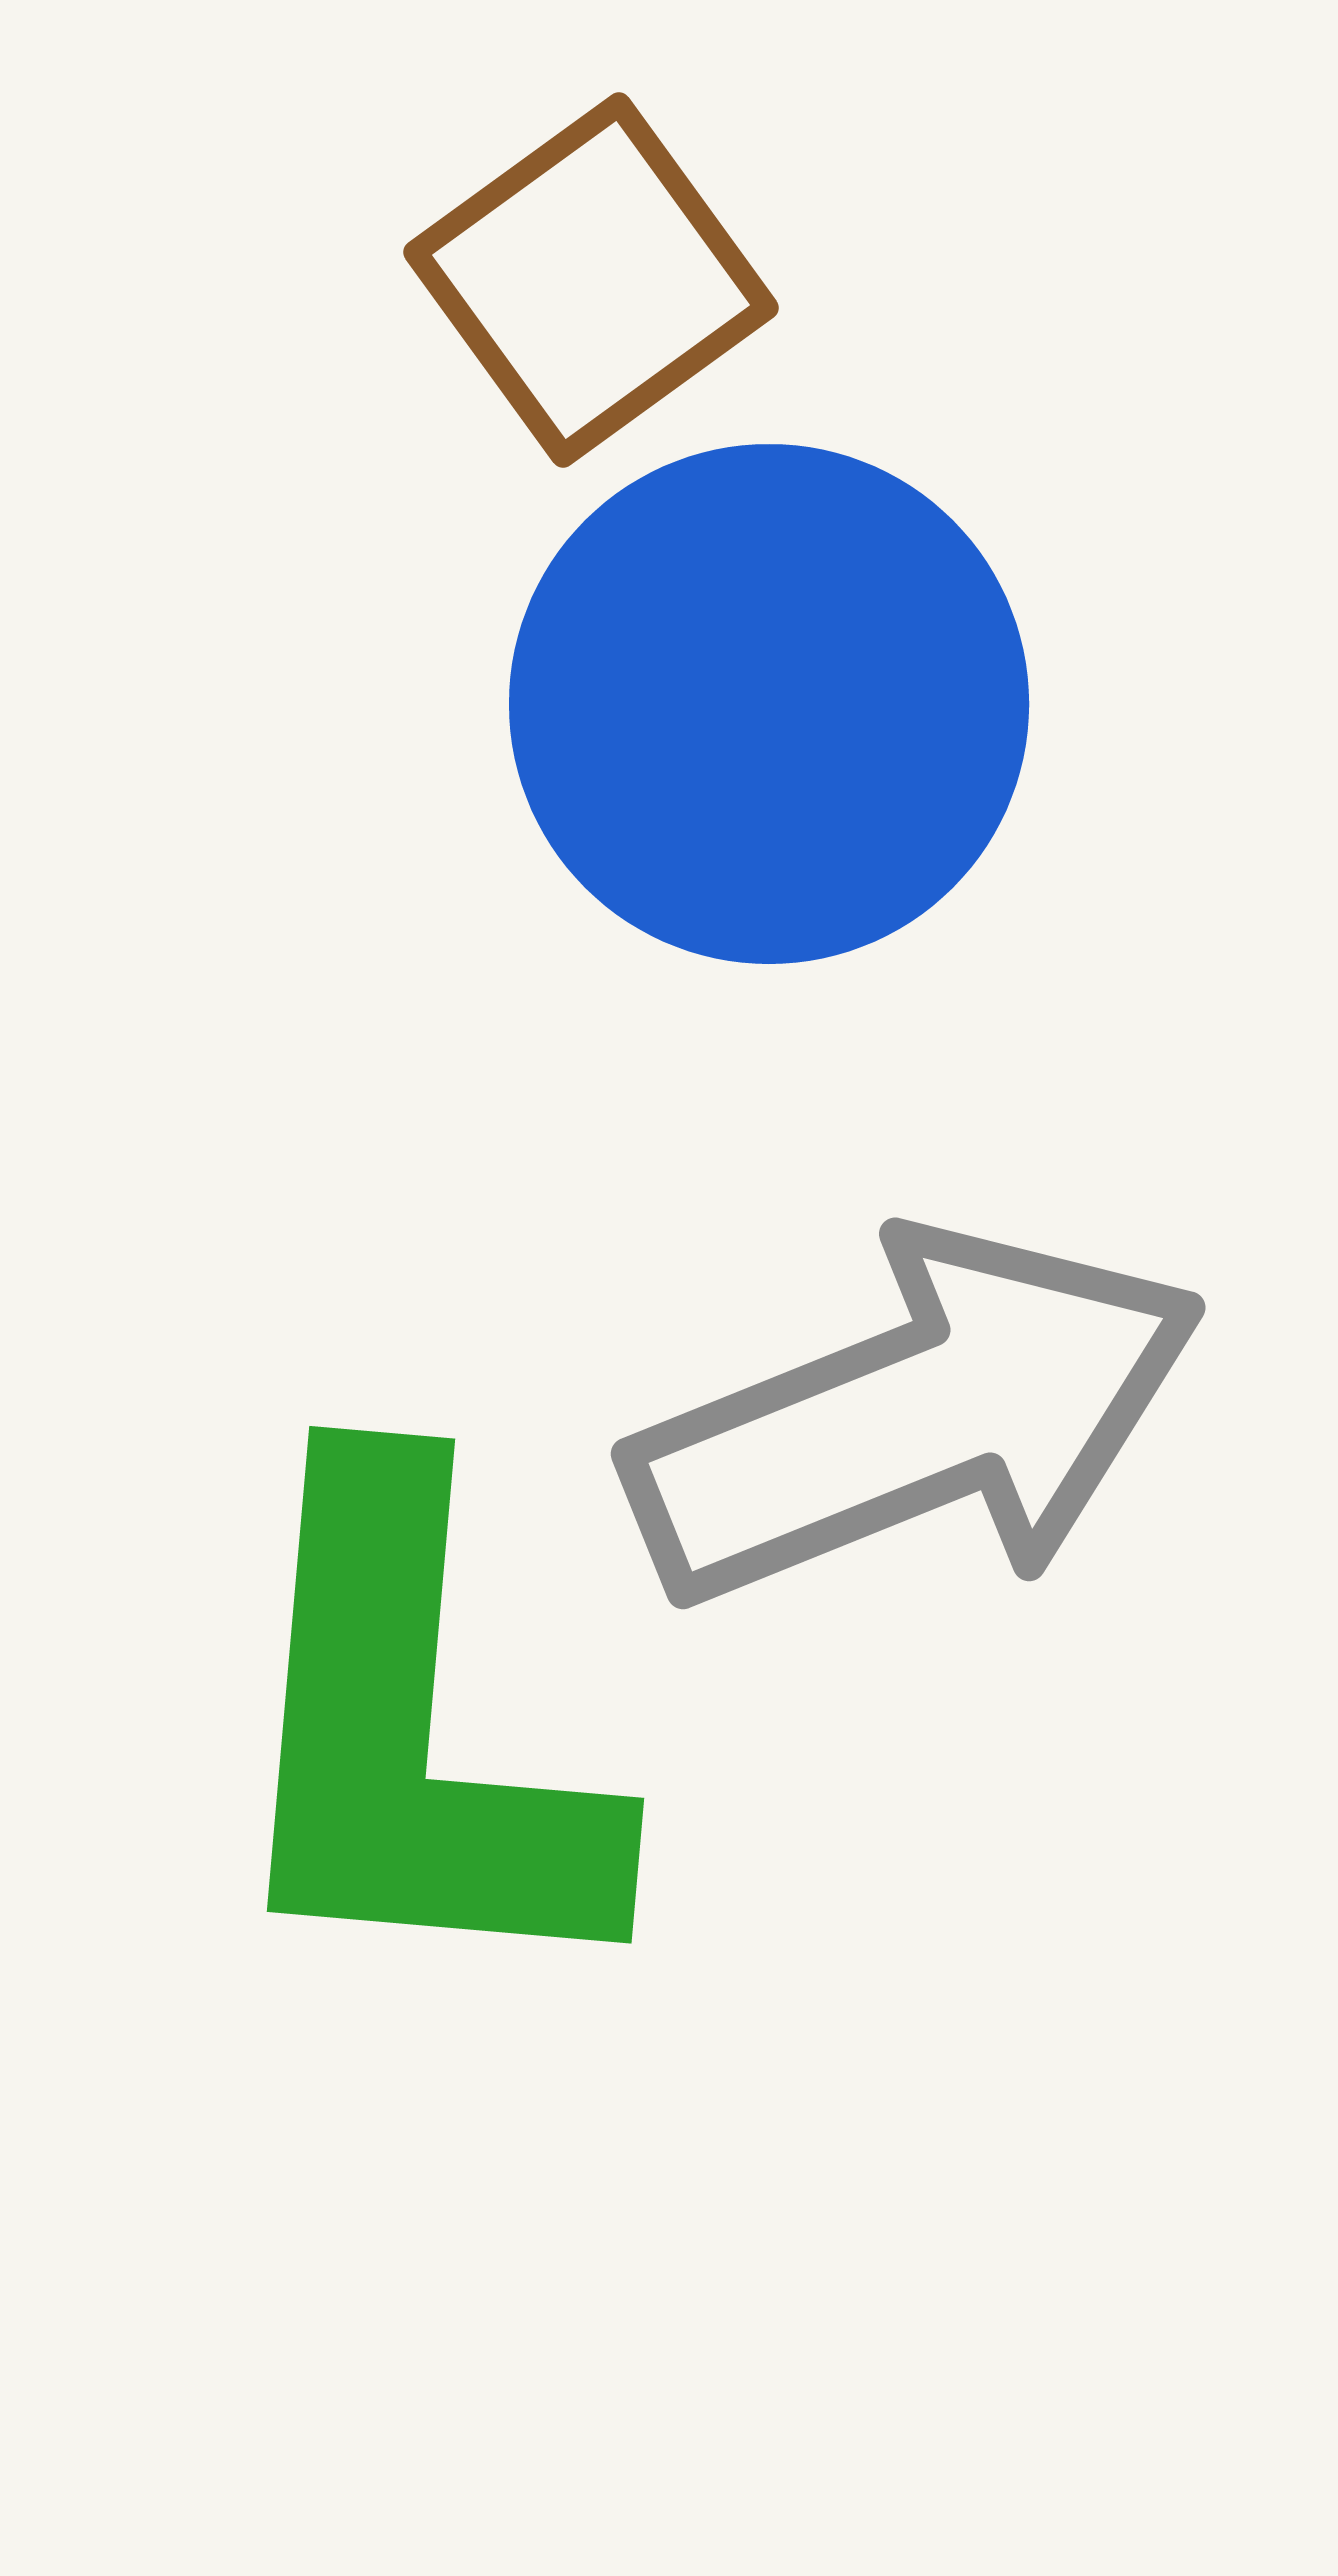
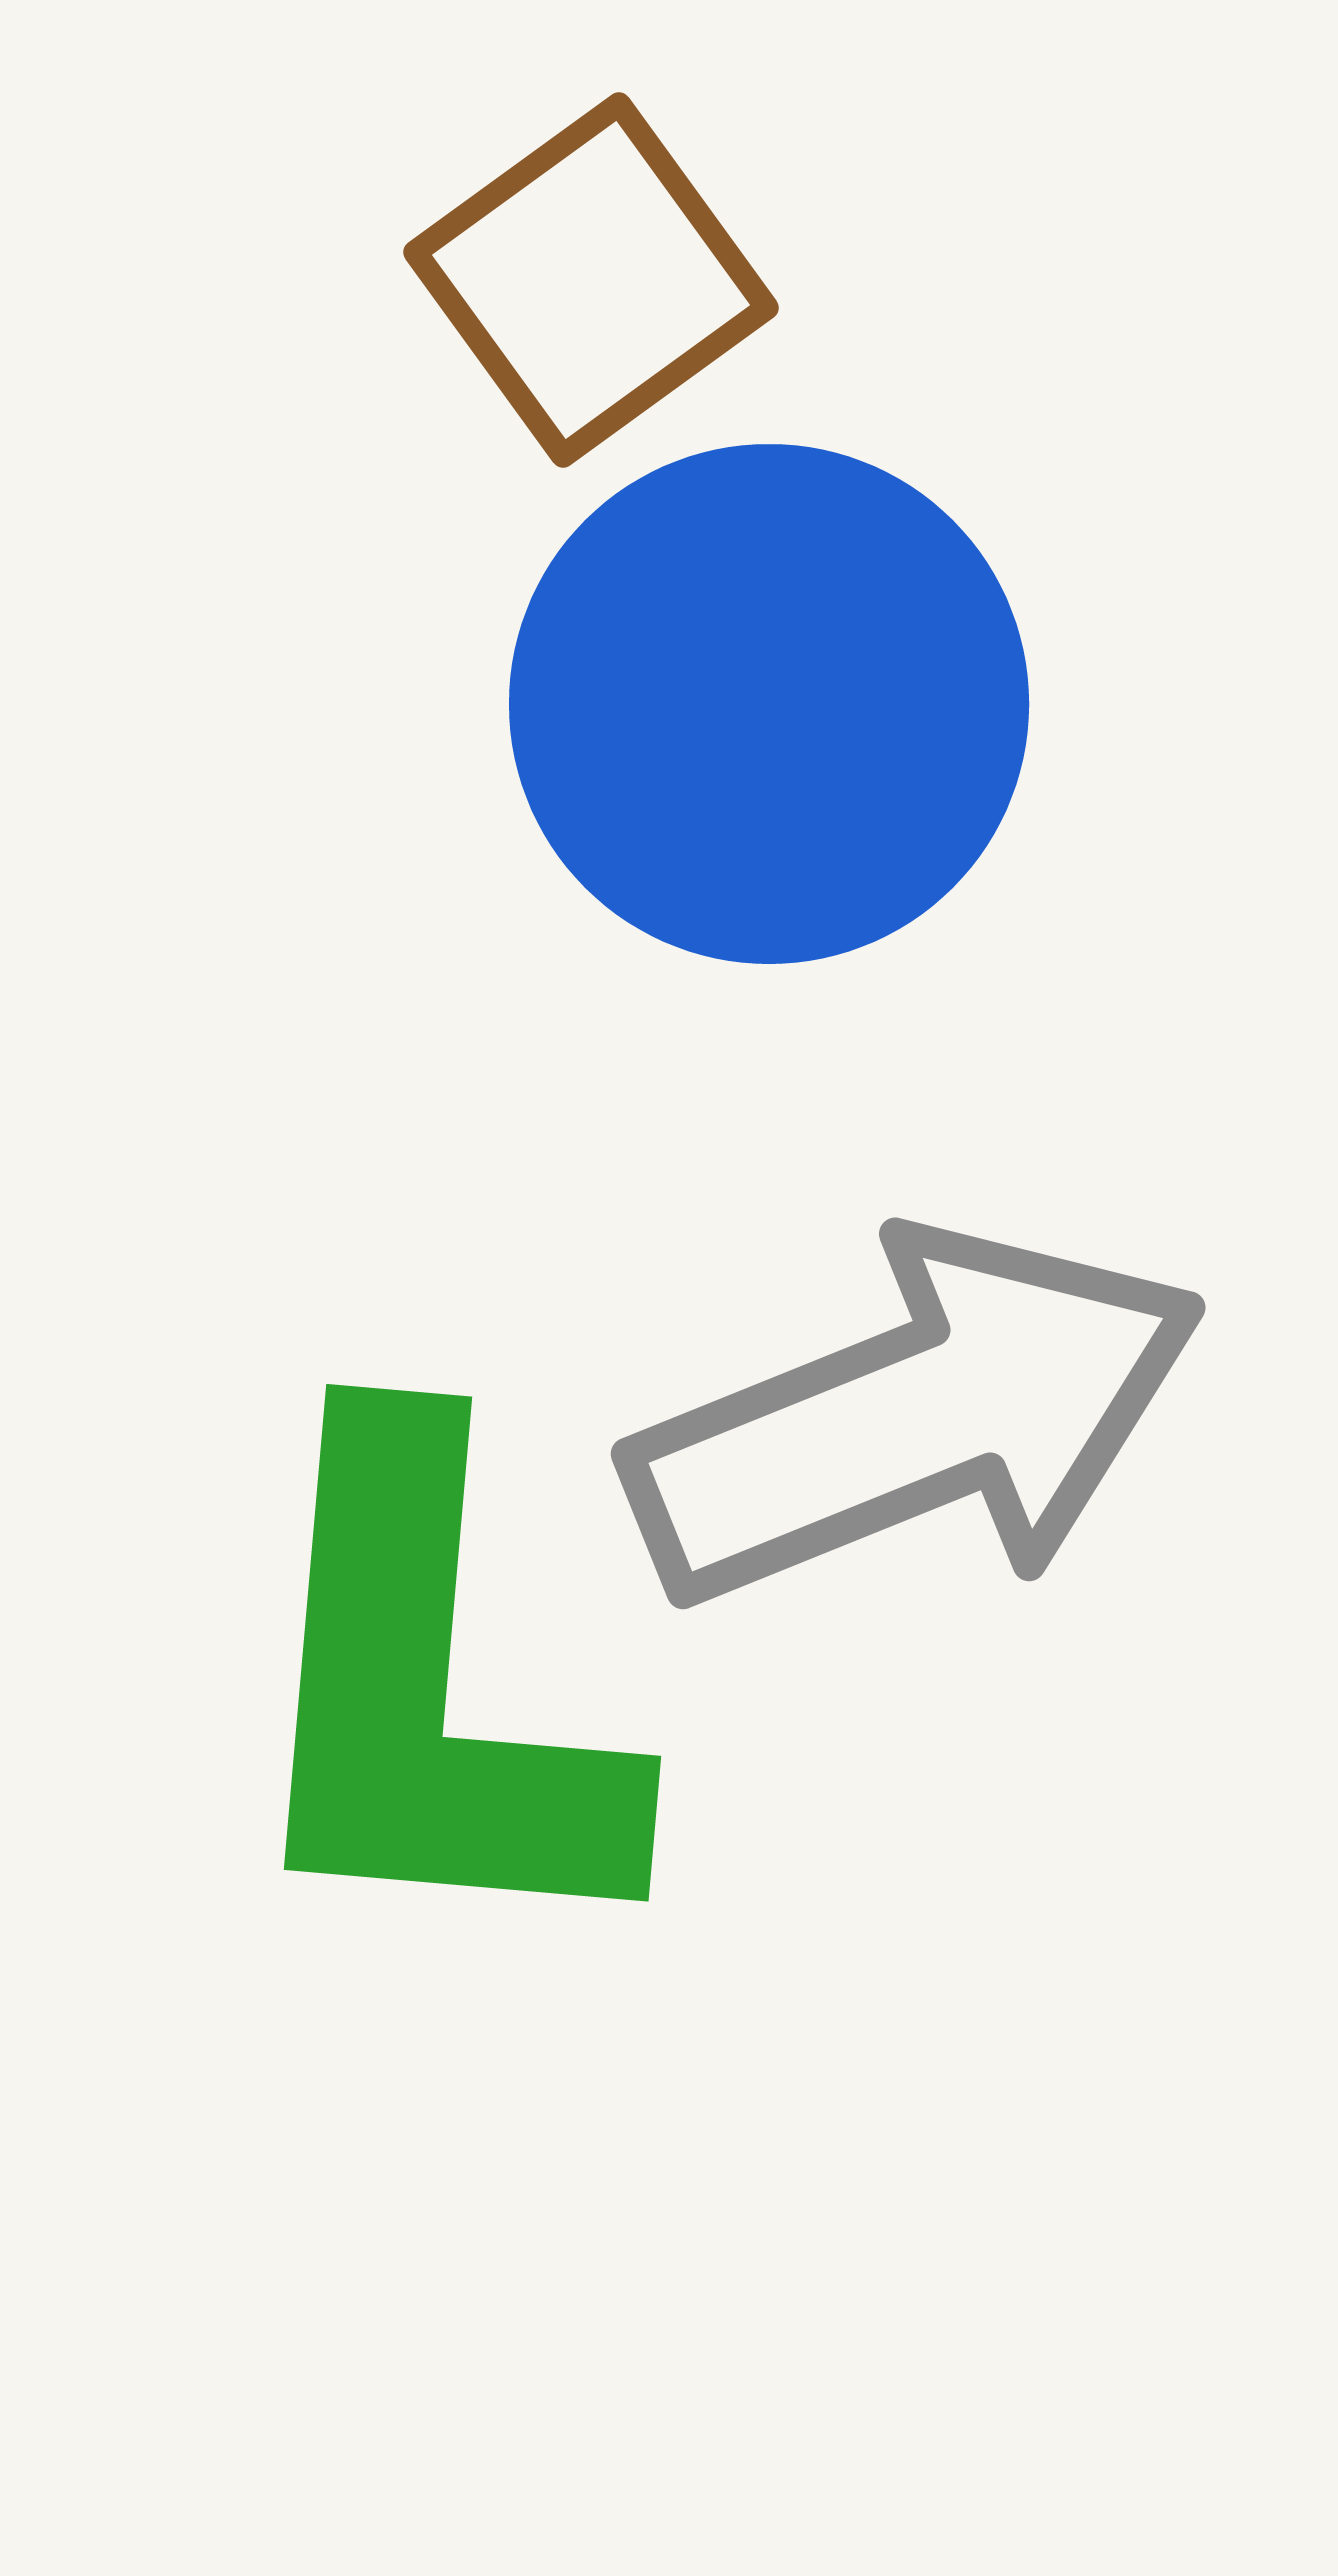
green L-shape: moved 17 px right, 42 px up
